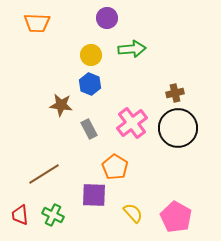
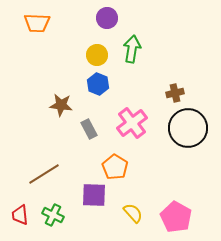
green arrow: rotated 76 degrees counterclockwise
yellow circle: moved 6 px right
blue hexagon: moved 8 px right
black circle: moved 10 px right
